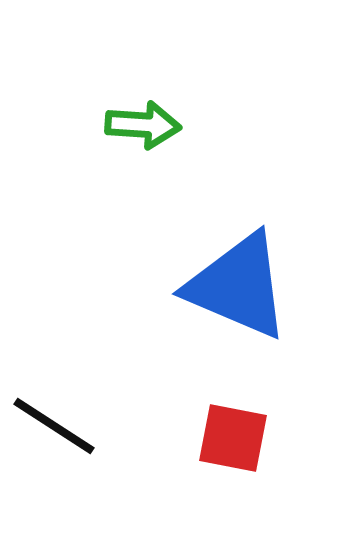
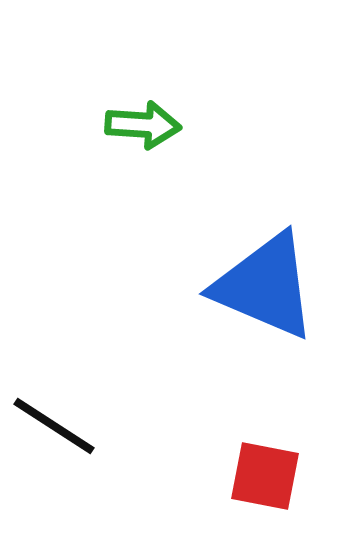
blue triangle: moved 27 px right
red square: moved 32 px right, 38 px down
